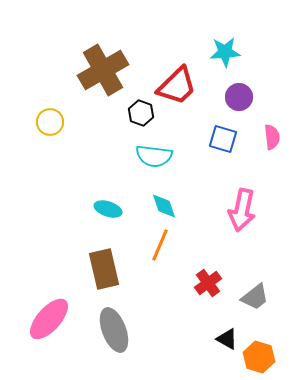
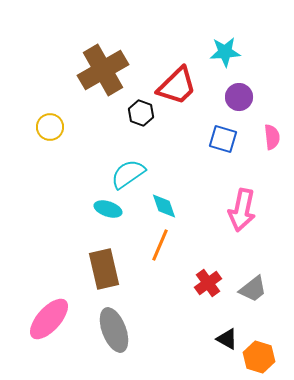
yellow circle: moved 5 px down
cyan semicircle: moved 26 px left, 18 px down; rotated 138 degrees clockwise
gray trapezoid: moved 2 px left, 8 px up
